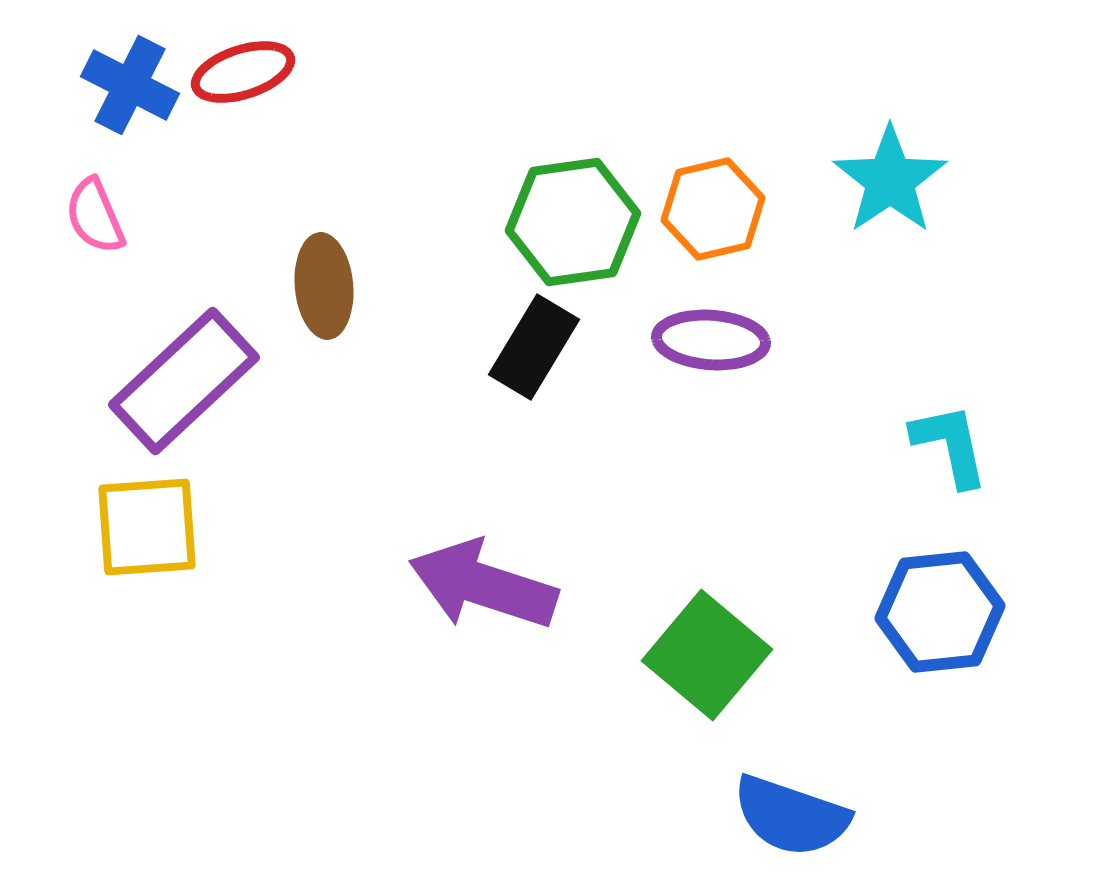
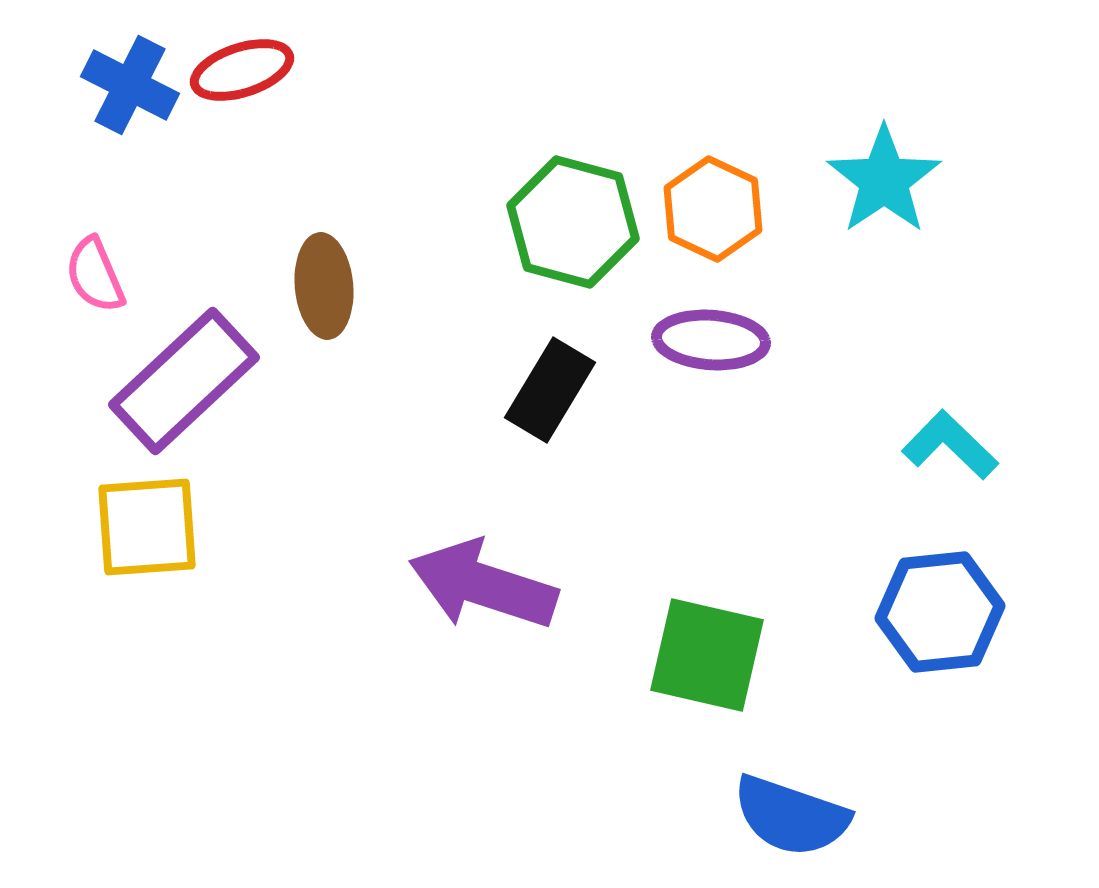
red ellipse: moved 1 px left, 2 px up
cyan star: moved 6 px left
orange hexagon: rotated 22 degrees counterclockwise
pink semicircle: moved 59 px down
green hexagon: rotated 23 degrees clockwise
black rectangle: moved 16 px right, 43 px down
cyan L-shape: rotated 34 degrees counterclockwise
green square: rotated 27 degrees counterclockwise
